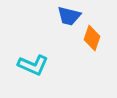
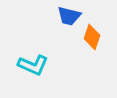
orange diamond: moved 1 px up
